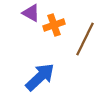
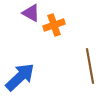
brown line: moved 5 px right, 27 px down; rotated 36 degrees counterclockwise
blue arrow: moved 20 px left
